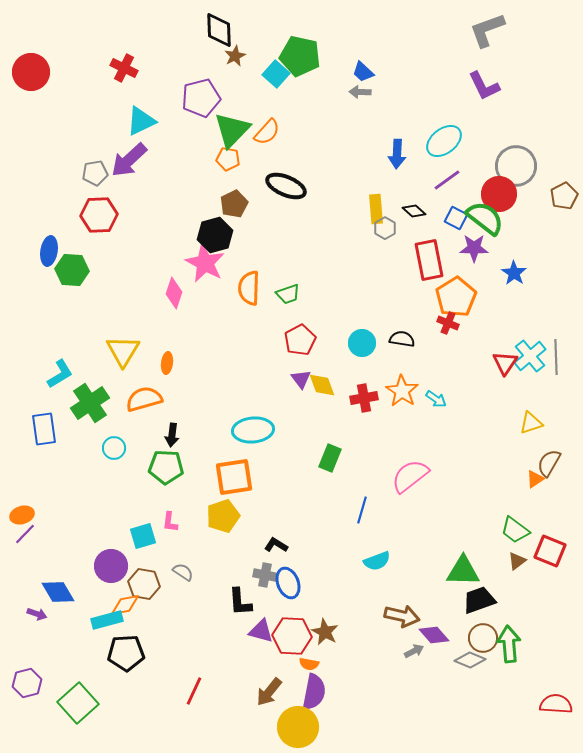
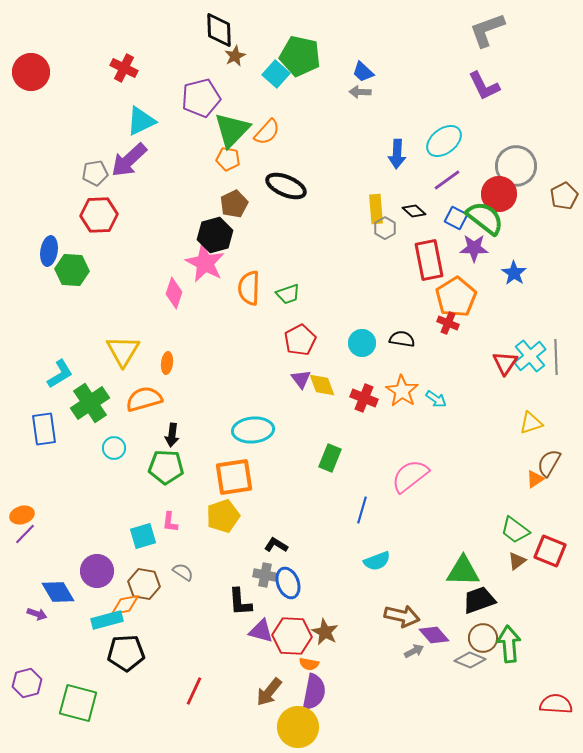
red cross at (364, 398): rotated 32 degrees clockwise
purple circle at (111, 566): moved 14 px left, 5 px down
green square at (78, 703): rotated 33 degrees counterclockwise
